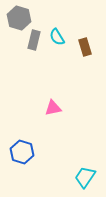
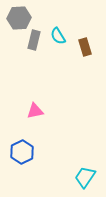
gray hexagon: rotated 20 degrees counterclockwise
cyan semicircle: moved 1 px right, 1 px up
pink triangle: moved 18 px left, 3 px down
blue hexagon: rotated 15 degrees clockwise
